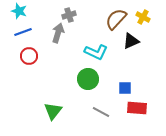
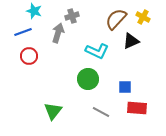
cyan star: moved 15 px right
gray cross: moved 3 px right, 1 px down
cyan L-shape: moved 1 px right, 1 px up
blue square: moved 1 px up
